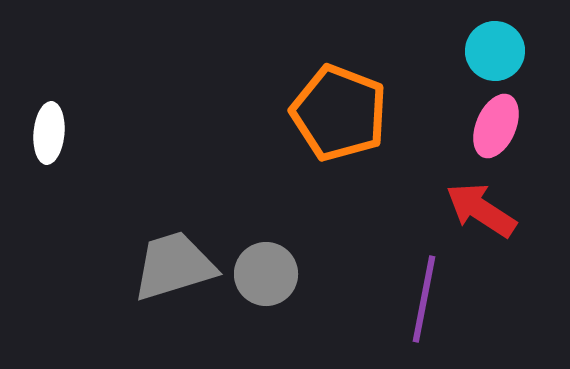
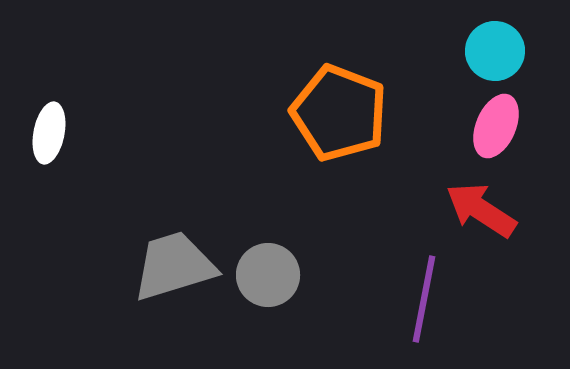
white ellipse: rotated 6 degrees clockwise
gray circle: moved 2 px right, 1 px down
